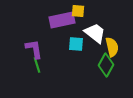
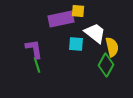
purple rectangle: moved 1 px left, 1 px up
